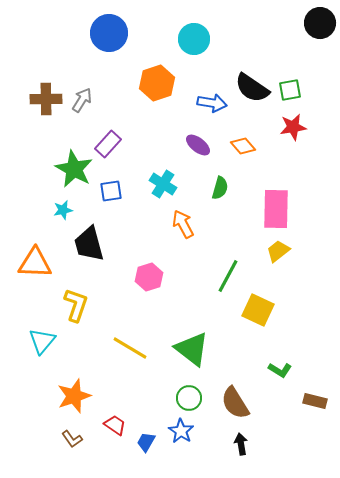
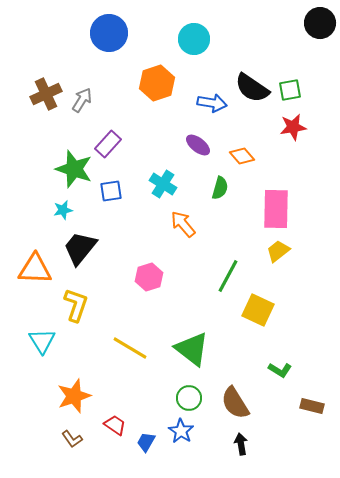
brown cross: moved 5 px up; rotated 24 degrees counterclockwise
orange diamond: moved 1 px left, 10 px down
green star: rotated 9 degrees counterclockwise
orange arrow: rotated 12 degrees counterclockwise
black trapezoid: moved 9 px left, 4 px down; rotated 54 degrees clockwise
orange triangle: moved 6 px down
cyan triangle: rotated 12 degrees counterclockwise
brown rectangle: moved 3 px left, 5 px down
